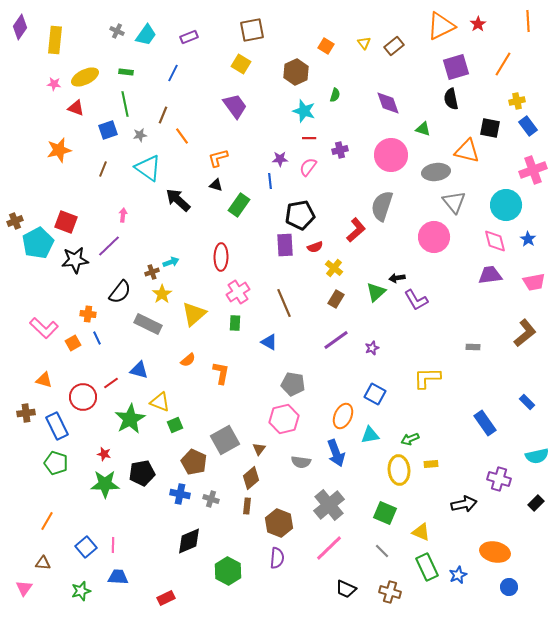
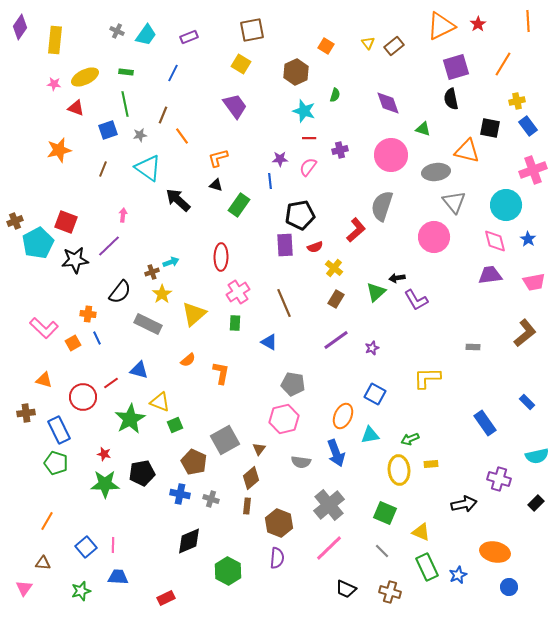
yellow triangle at (364, 43): moved 4 px right
blue rectangle at (57, 426): moved 2 px right, 4 px down
